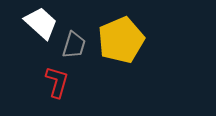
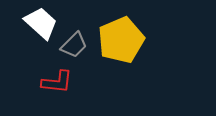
gray trapezoid: rotated 28 degrees clockwise
red L-shape: rotated 80 degrees clockwise
